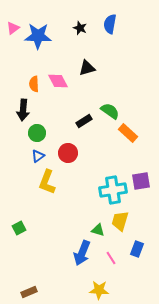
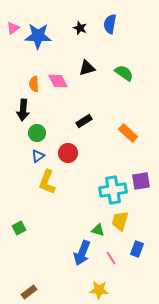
green semicircle: moved 14 px right, 38 px up
brown rectangle: rotated 14 degrees counterclockwise
